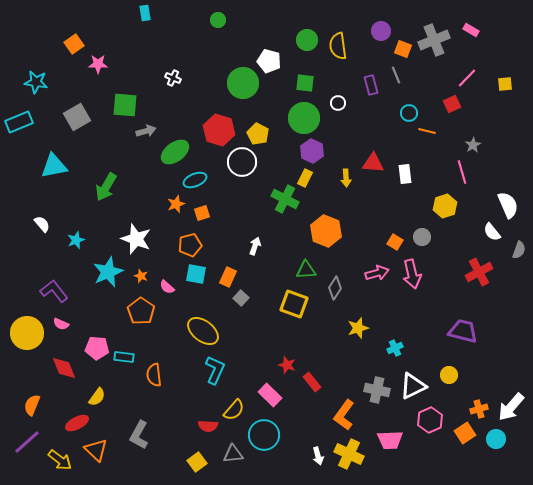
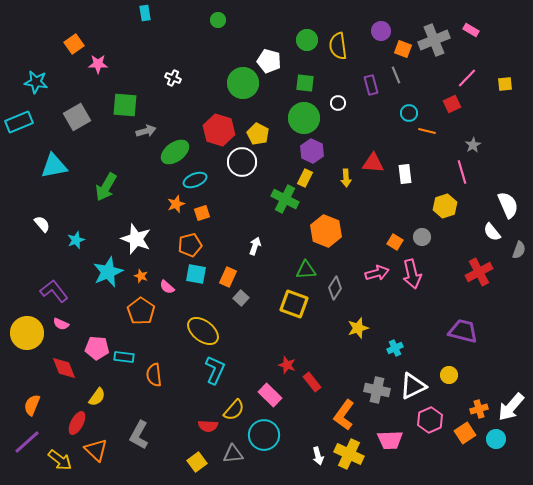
red ellipse at (77, 423): rotated 35 degrees counterclockwise
